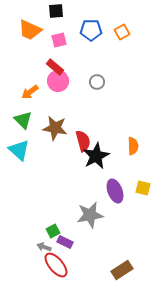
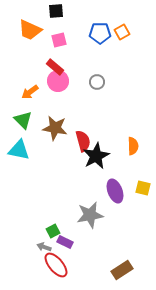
blue pentagon: moved 9 px right, 3 px down
cyan triangle: rotated 30 degrees counterclockwise
